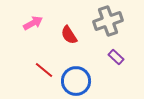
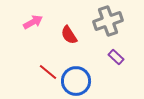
pink arrow: moved 1 px up
red line: moved 4 px right, 2 px down
